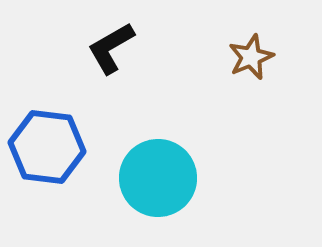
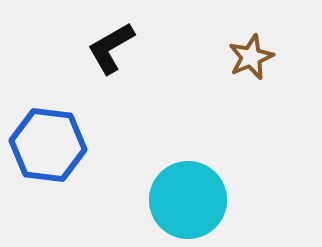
blue hexagon: moved 1 px right, 2 px up
cyan circle: moved 30 px right, 22 px down
